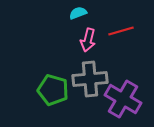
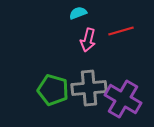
gray cross: moved 1 px left, 9 px down
